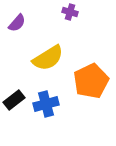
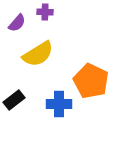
purple cross: moved 25 px left; rotated 14 degrees counterclockwise
yellow semicircle: moved 10 px left, 4 px up
orange pentagon: rotated 20 degrees counterclockwise
blue cross: moved 13 px right; rotated 15 degrees clockwise
